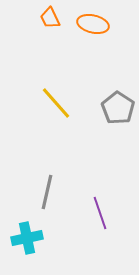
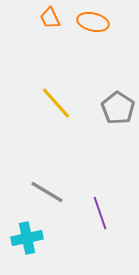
orange ellipse: moved 2 px up
gray line: rotated 72 degrees counterclockwise
